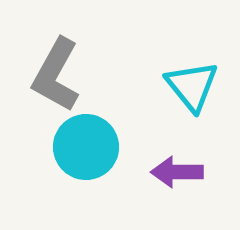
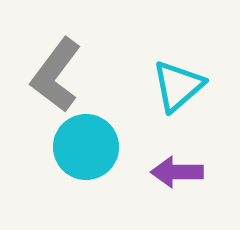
gray L-shape: rotated 8 degrees clockwise
cyan triangle: moved 14 px left; rotated 28 degrees clockwise
